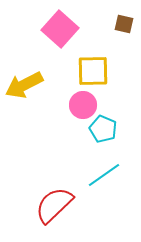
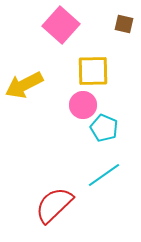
pink square: moved 1 px right, 4 px up
cyan pentagon: moved 1 px right, 1 px up
